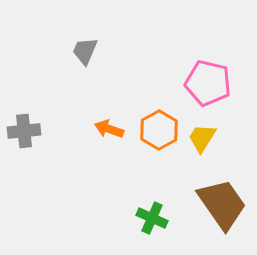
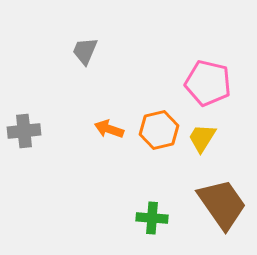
orange hexagon: rotated 15 degrees clockwise
green cross: rotated 20 degrees counterclockwise
